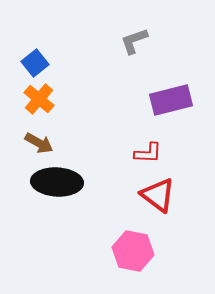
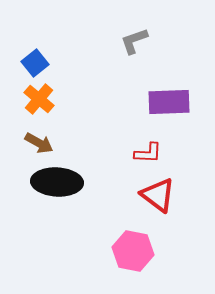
purple rectangle: moved 2 px left, 2 px down; rotated 12 degrees clockwise
